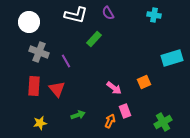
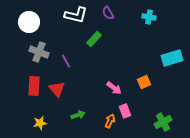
cyan cross: moved 5 px left, 2 px down
